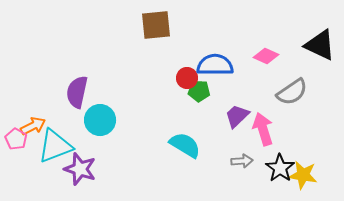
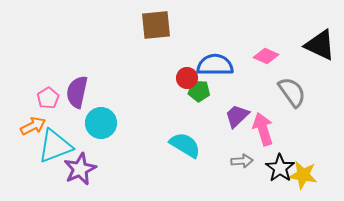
gray semicircle: rotated 92 degrees counterclockwise
cyan circle: moved 1 px right, 3 px down
pink pentagon: moved 32 px right, 41 px up; rotated 10 degrees clockwise
purple star: rotated 28 degrees clockwise
